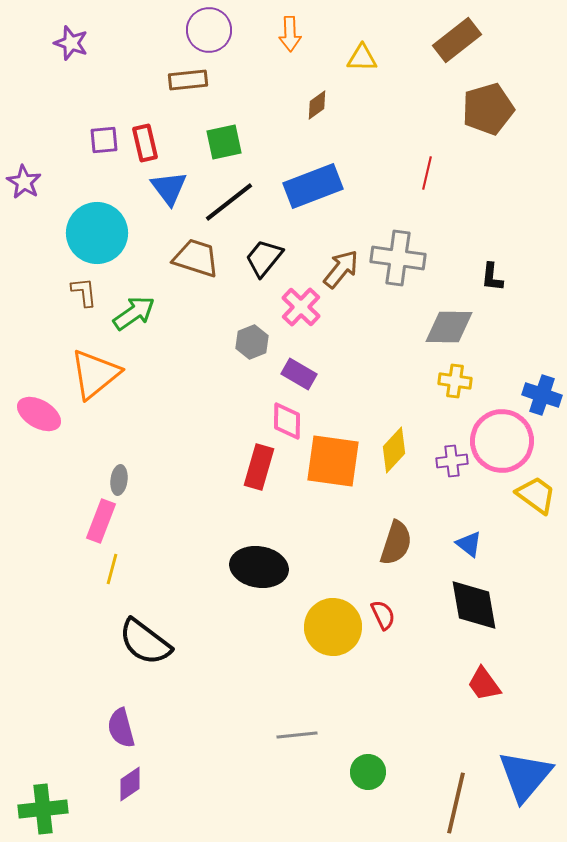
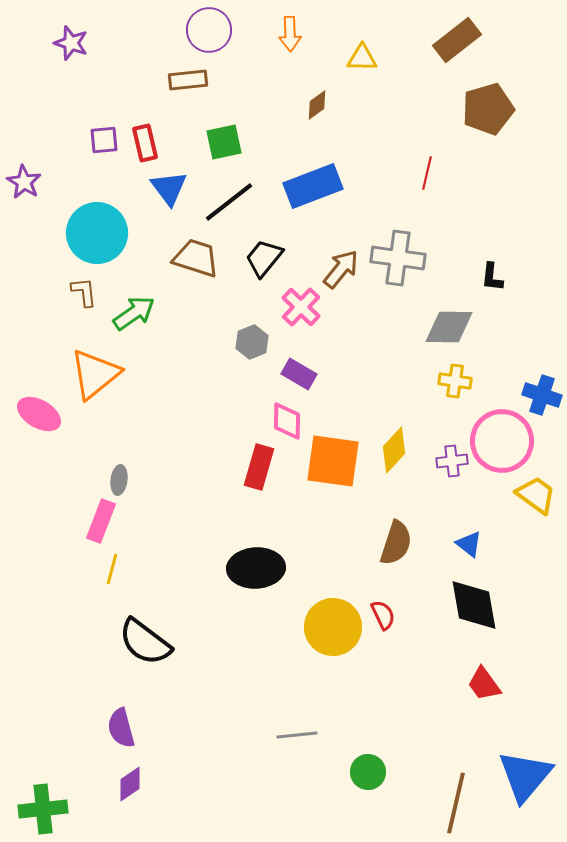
black ellipse at (259, 567): moved 3 px left, 1 px down; rotated 12 degrees counterclockwise
